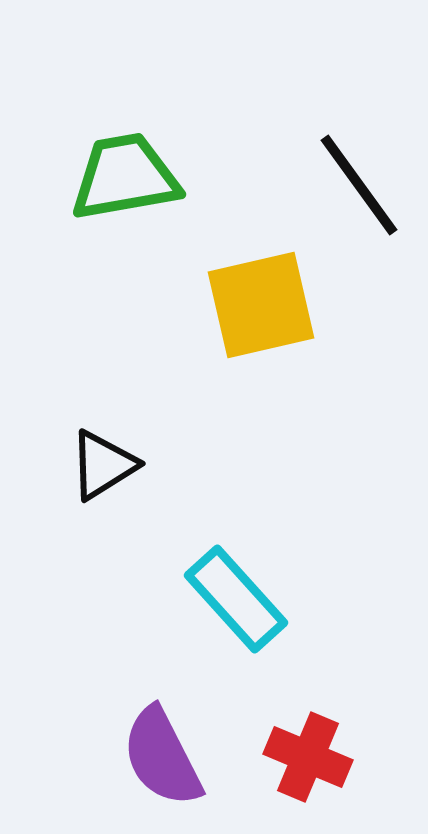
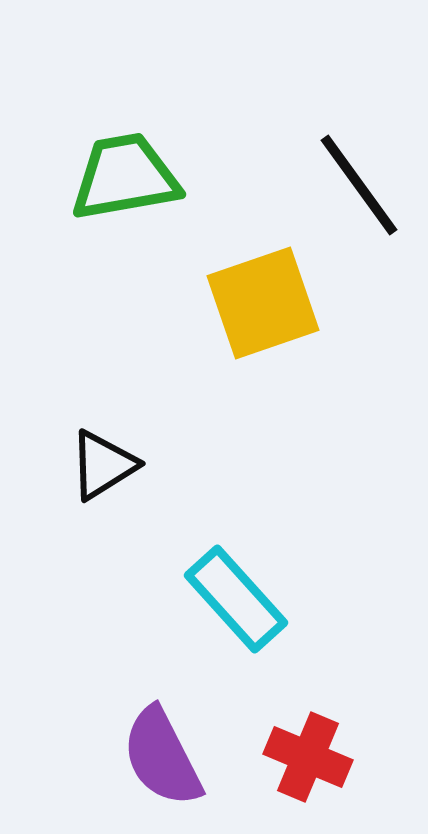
yellow square: moved 2 px right, 2 px up; rotated 6 degrees counterclockwise
